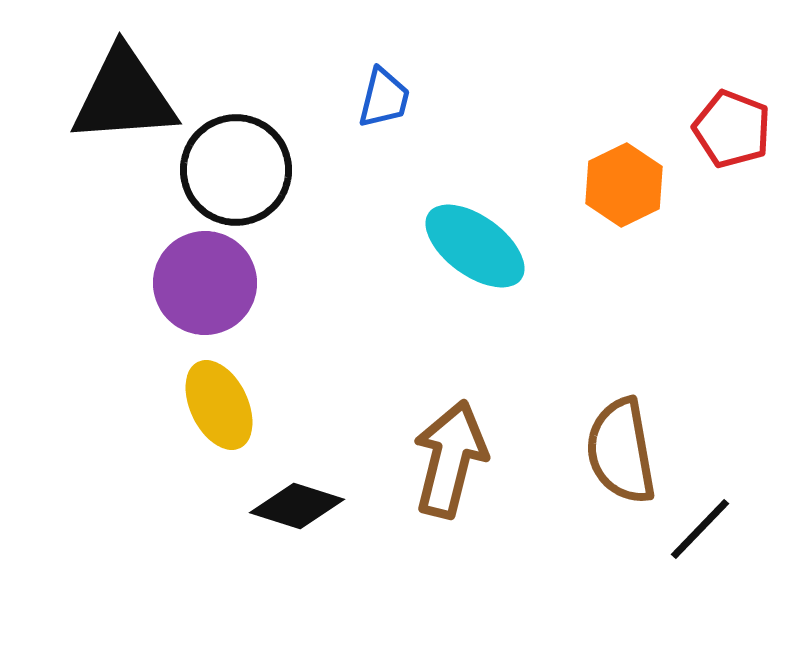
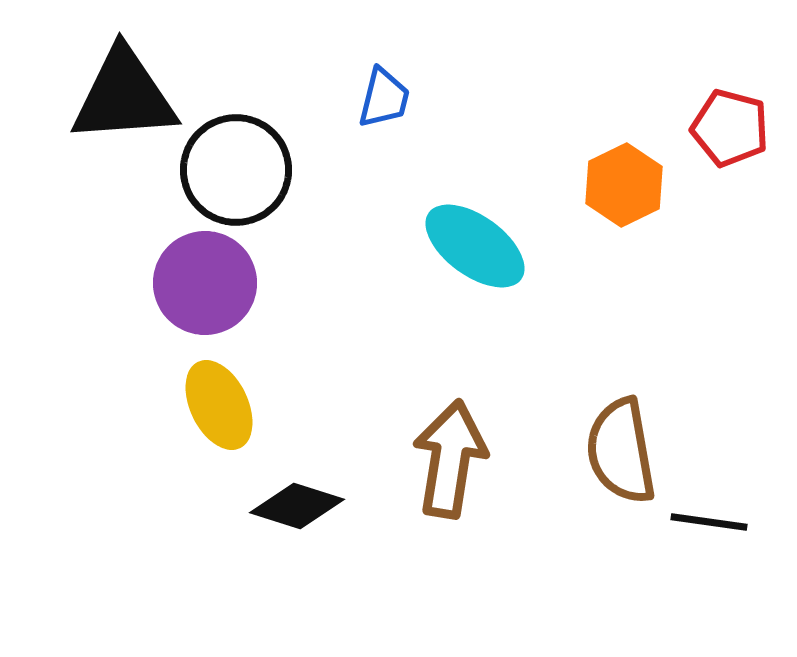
red pentagon: moved 2 px left, 1 px up; rotated 6 degrees counterclockwise
brown arrow: rotated 5 degrees counterclockwise
black line: moved 9 px right, 7 px up; rotated 54 degrees clockwise
